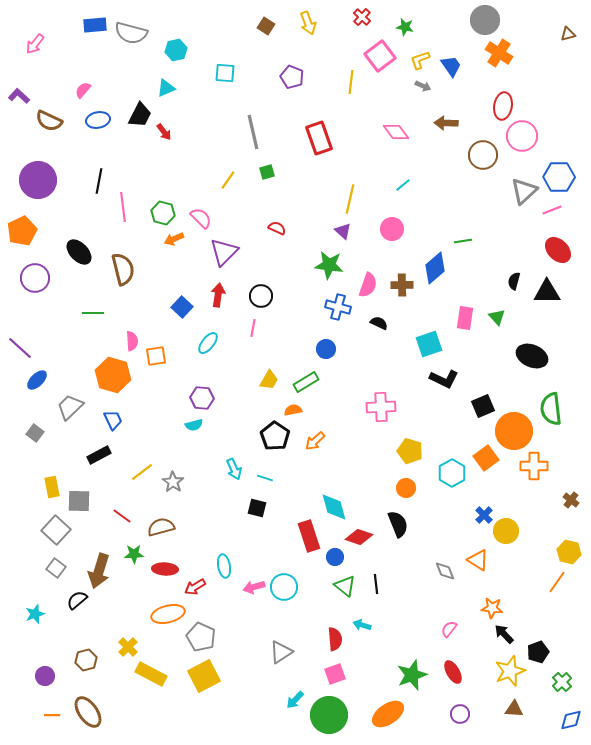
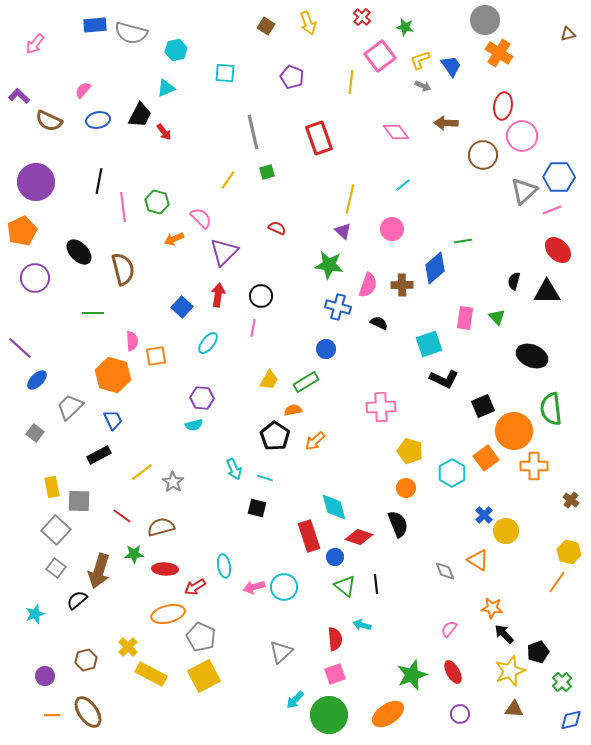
purple circle at (38, 180): moved 2 px left, 2 px down
green hexagon at (163, 213): moved 6 px left, 11 px up
gray triangle at (281, 652): rotated 10 degrees counterclockwise
